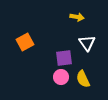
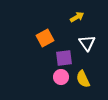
yellow arrow: rotated 40 degrees counterclockwise
orange square: moved 20 px right, 4 px up
